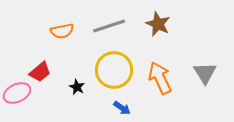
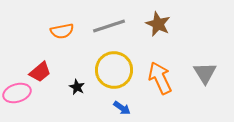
pink ellipse: rotated 8 degrees clockwise
